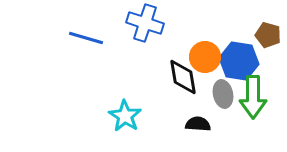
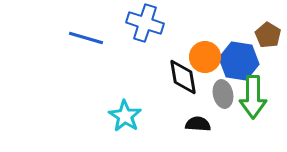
brown pentagon: rotated 15 degrees clockwise
